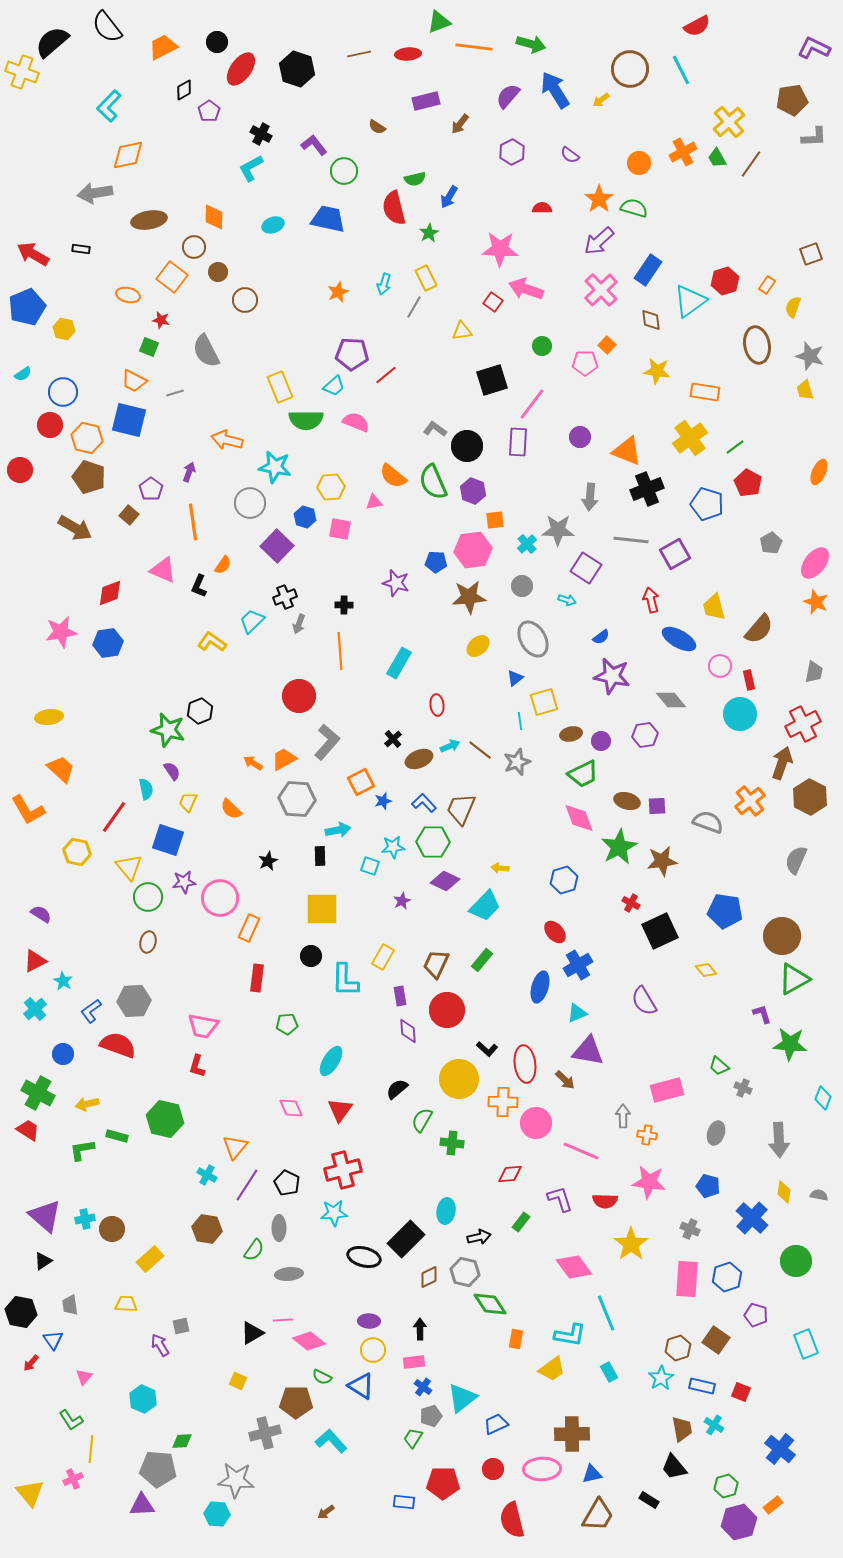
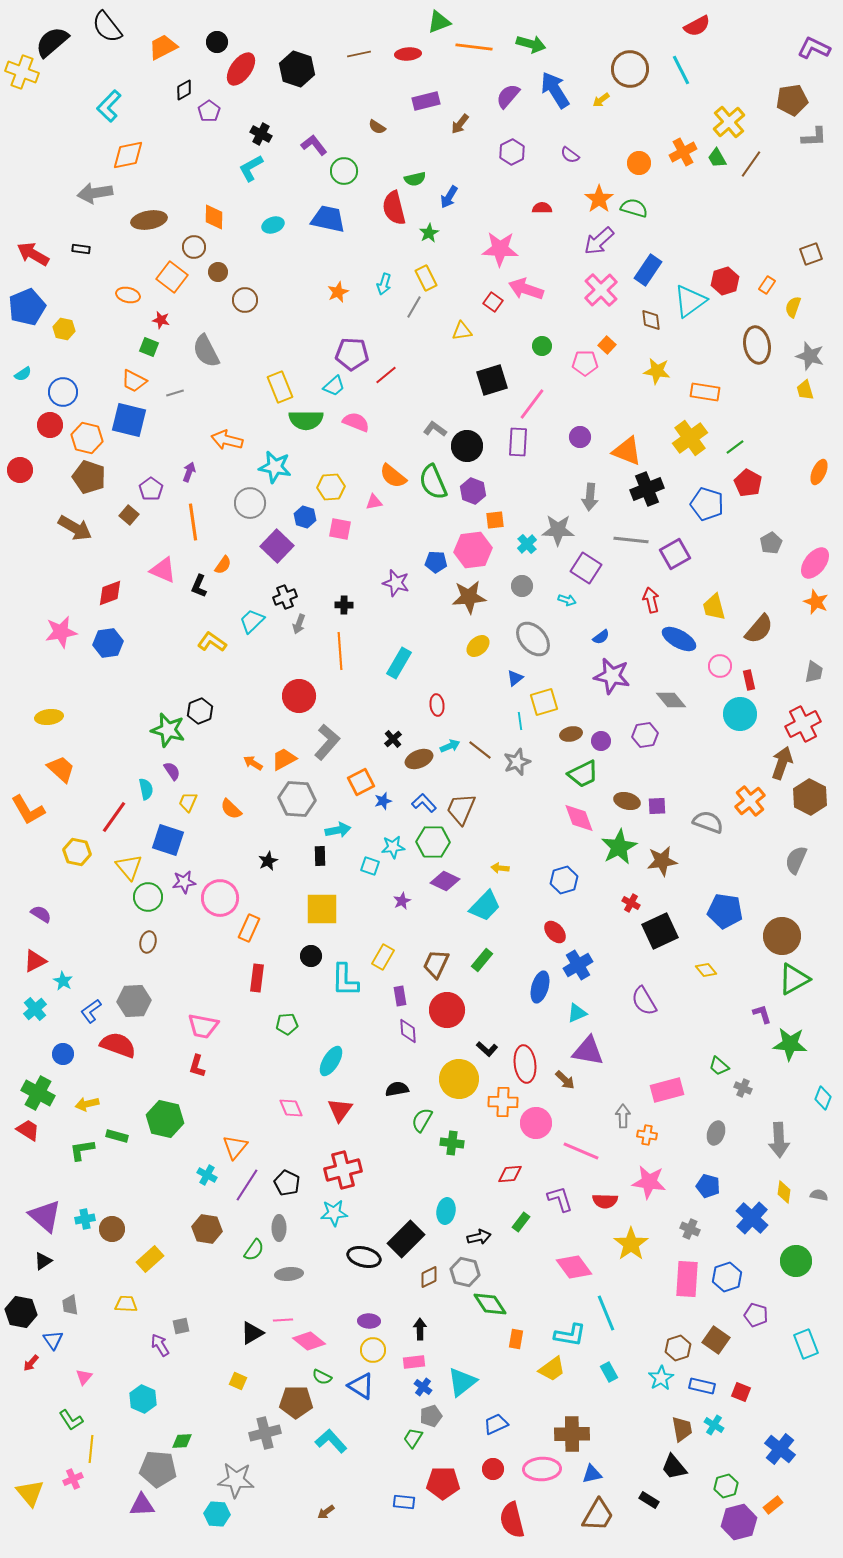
gray ellipse at (533, 639): rotated 12 degrees counterclockwise
black semicircle at (397, 1089): rotated 30 degrees clockwise
cyan triangle at (462, 1398): moved 16 px up
